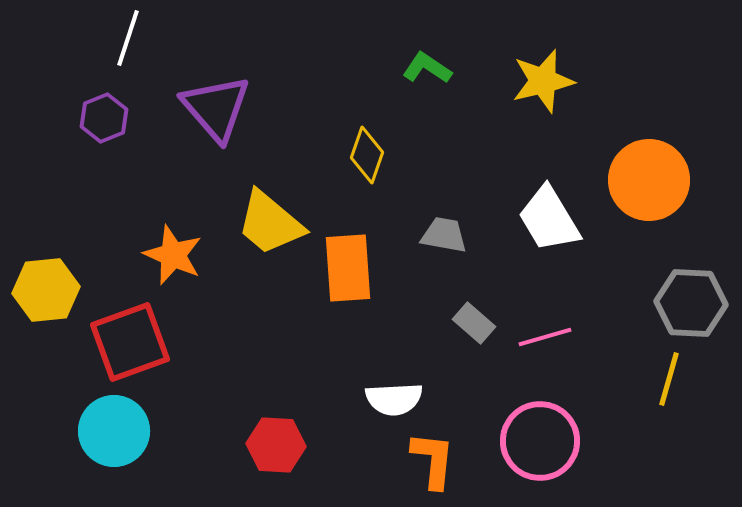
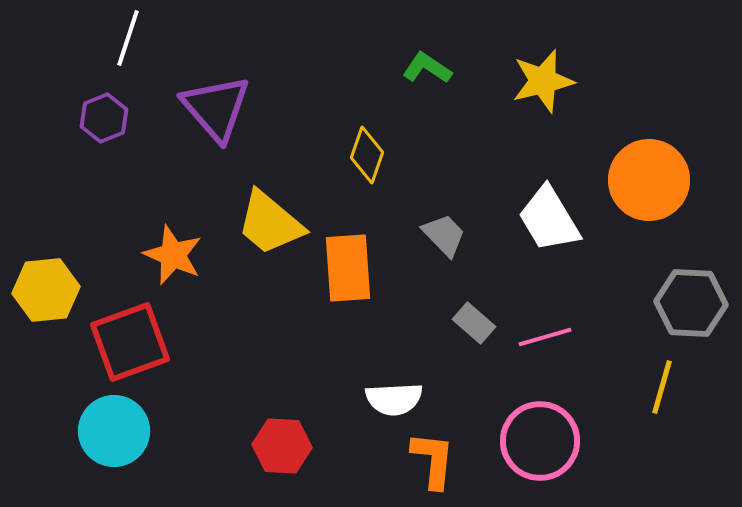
gray trapezoid: rotated 36 degrees clockwise
yellow line: moved 7 px left, 8 px down
red hexagon: moved 6 px right, 1 px down
